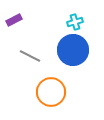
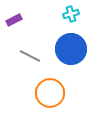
cyan cross: moved 4 px left, 8 px up
blue circle: moved 2 px left, 1 px up
orange circle: moved 1 px left, 1 px down
